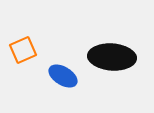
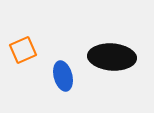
blue ellipse: rotated 44 degrees clockwise
